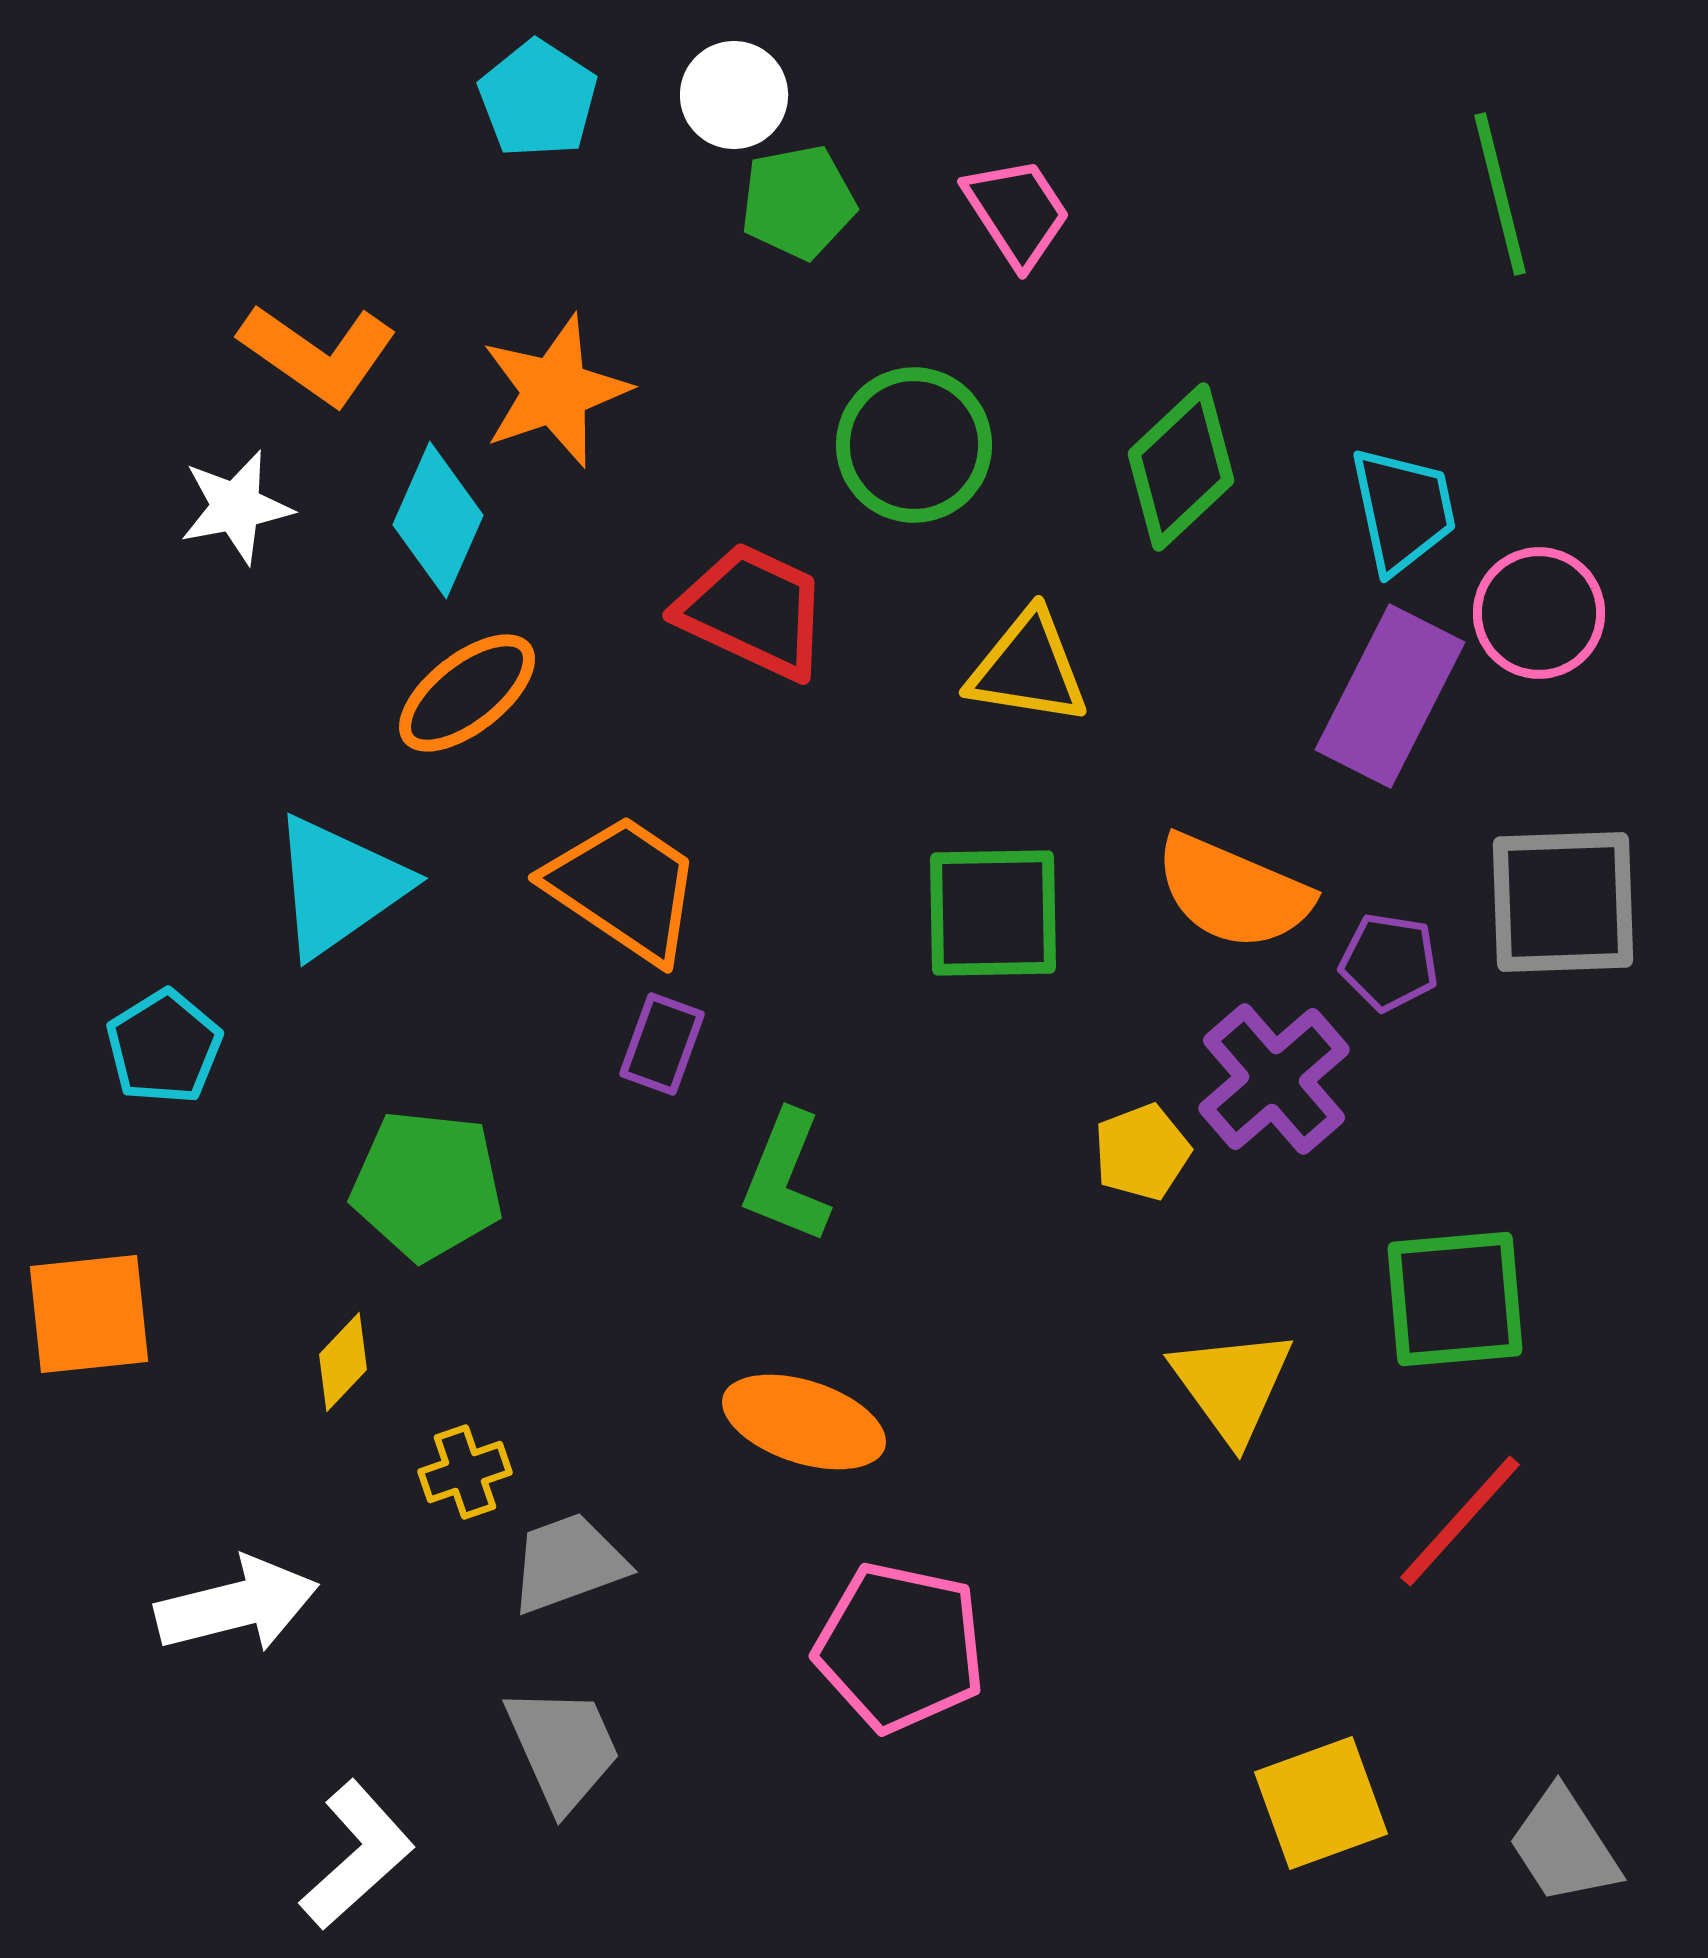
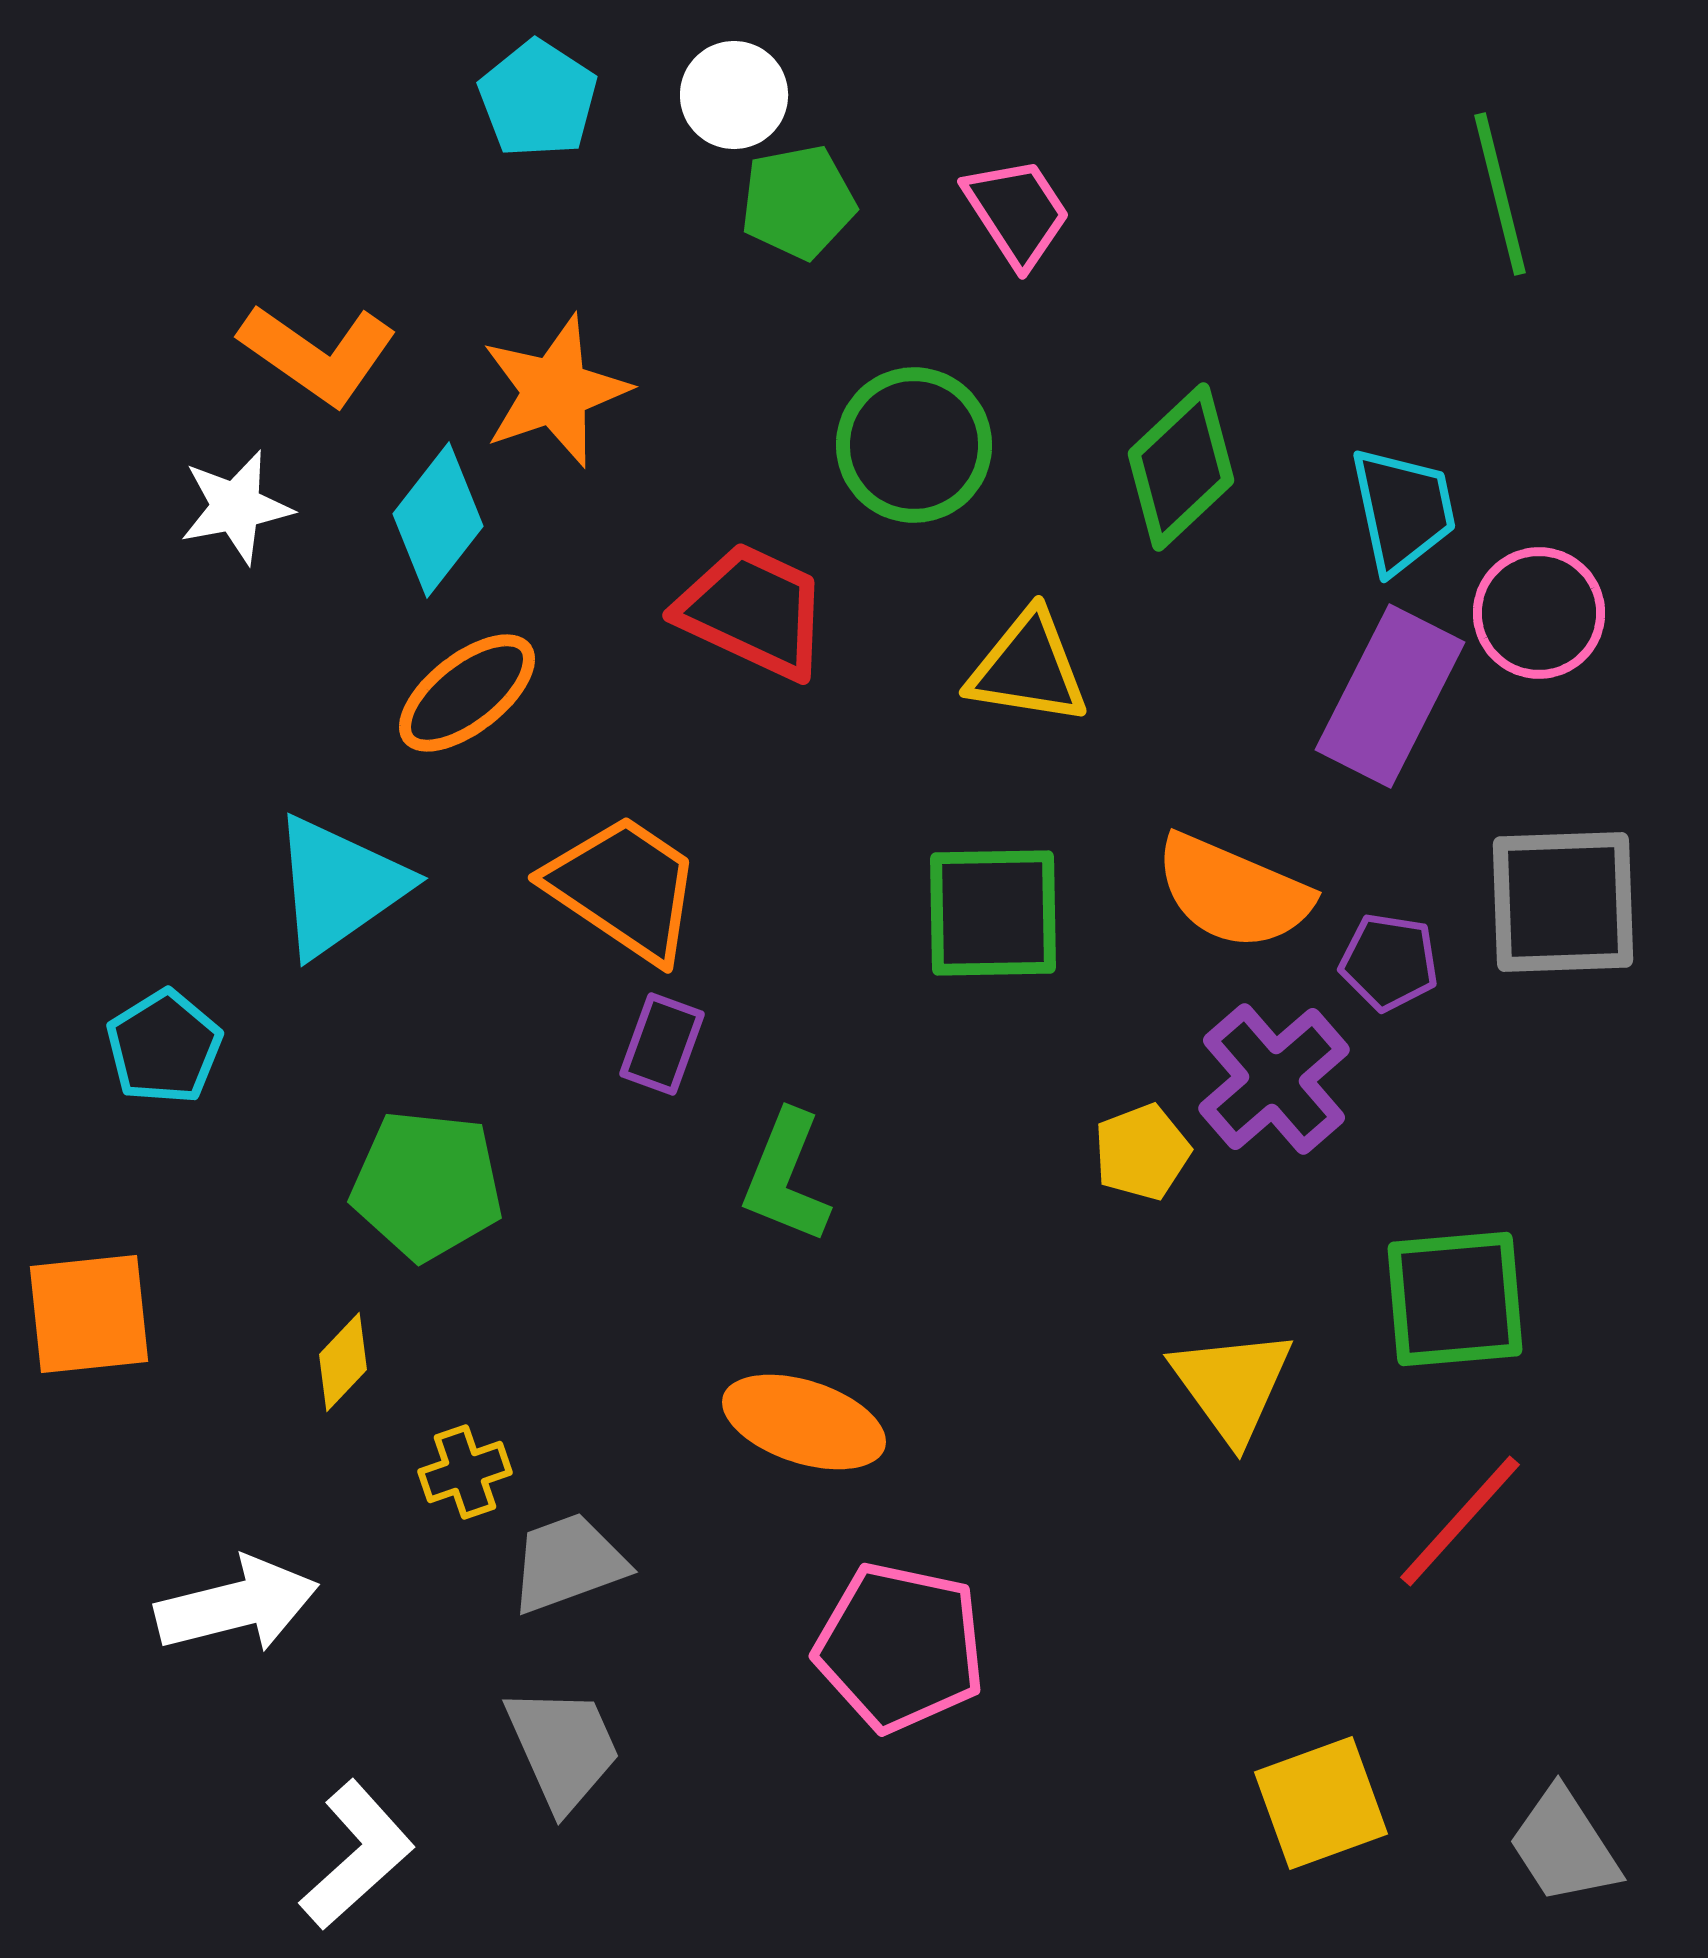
cyan diamond at (438, 520): rotated 14 degrees clockwise
